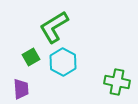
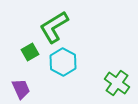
green square: moved 1 px left, 5 px up
green cross: moved 1 px down; rotated 25 degrees clockwise
purple trapezoid: rotated 20 degrees counterclockwise
